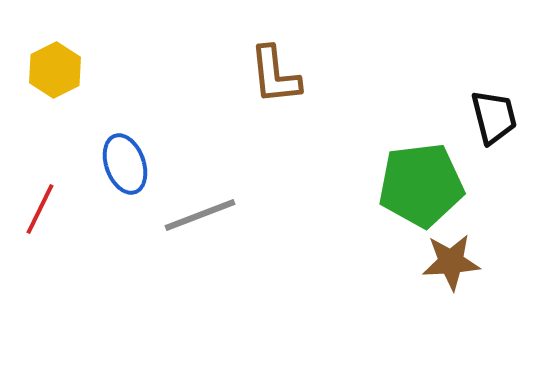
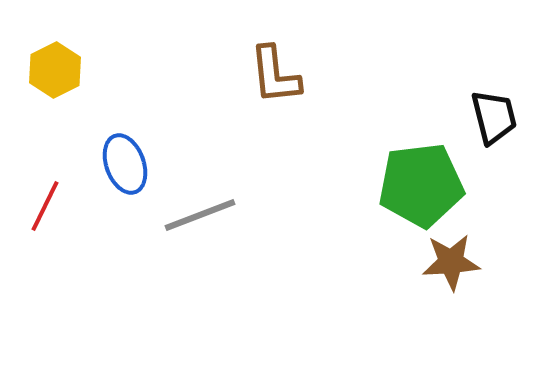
red line: moved 5 px right, 3 px up
